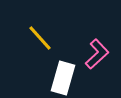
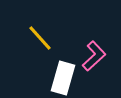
pink L-shape: moved 3 px left, 2 px down
